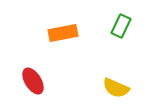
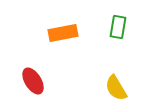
green rectangle: moved 3 px left, 1 px down; rotated 15 degrees counterclockwise
yellow semicircle: rotated 36 degrees clockwise
